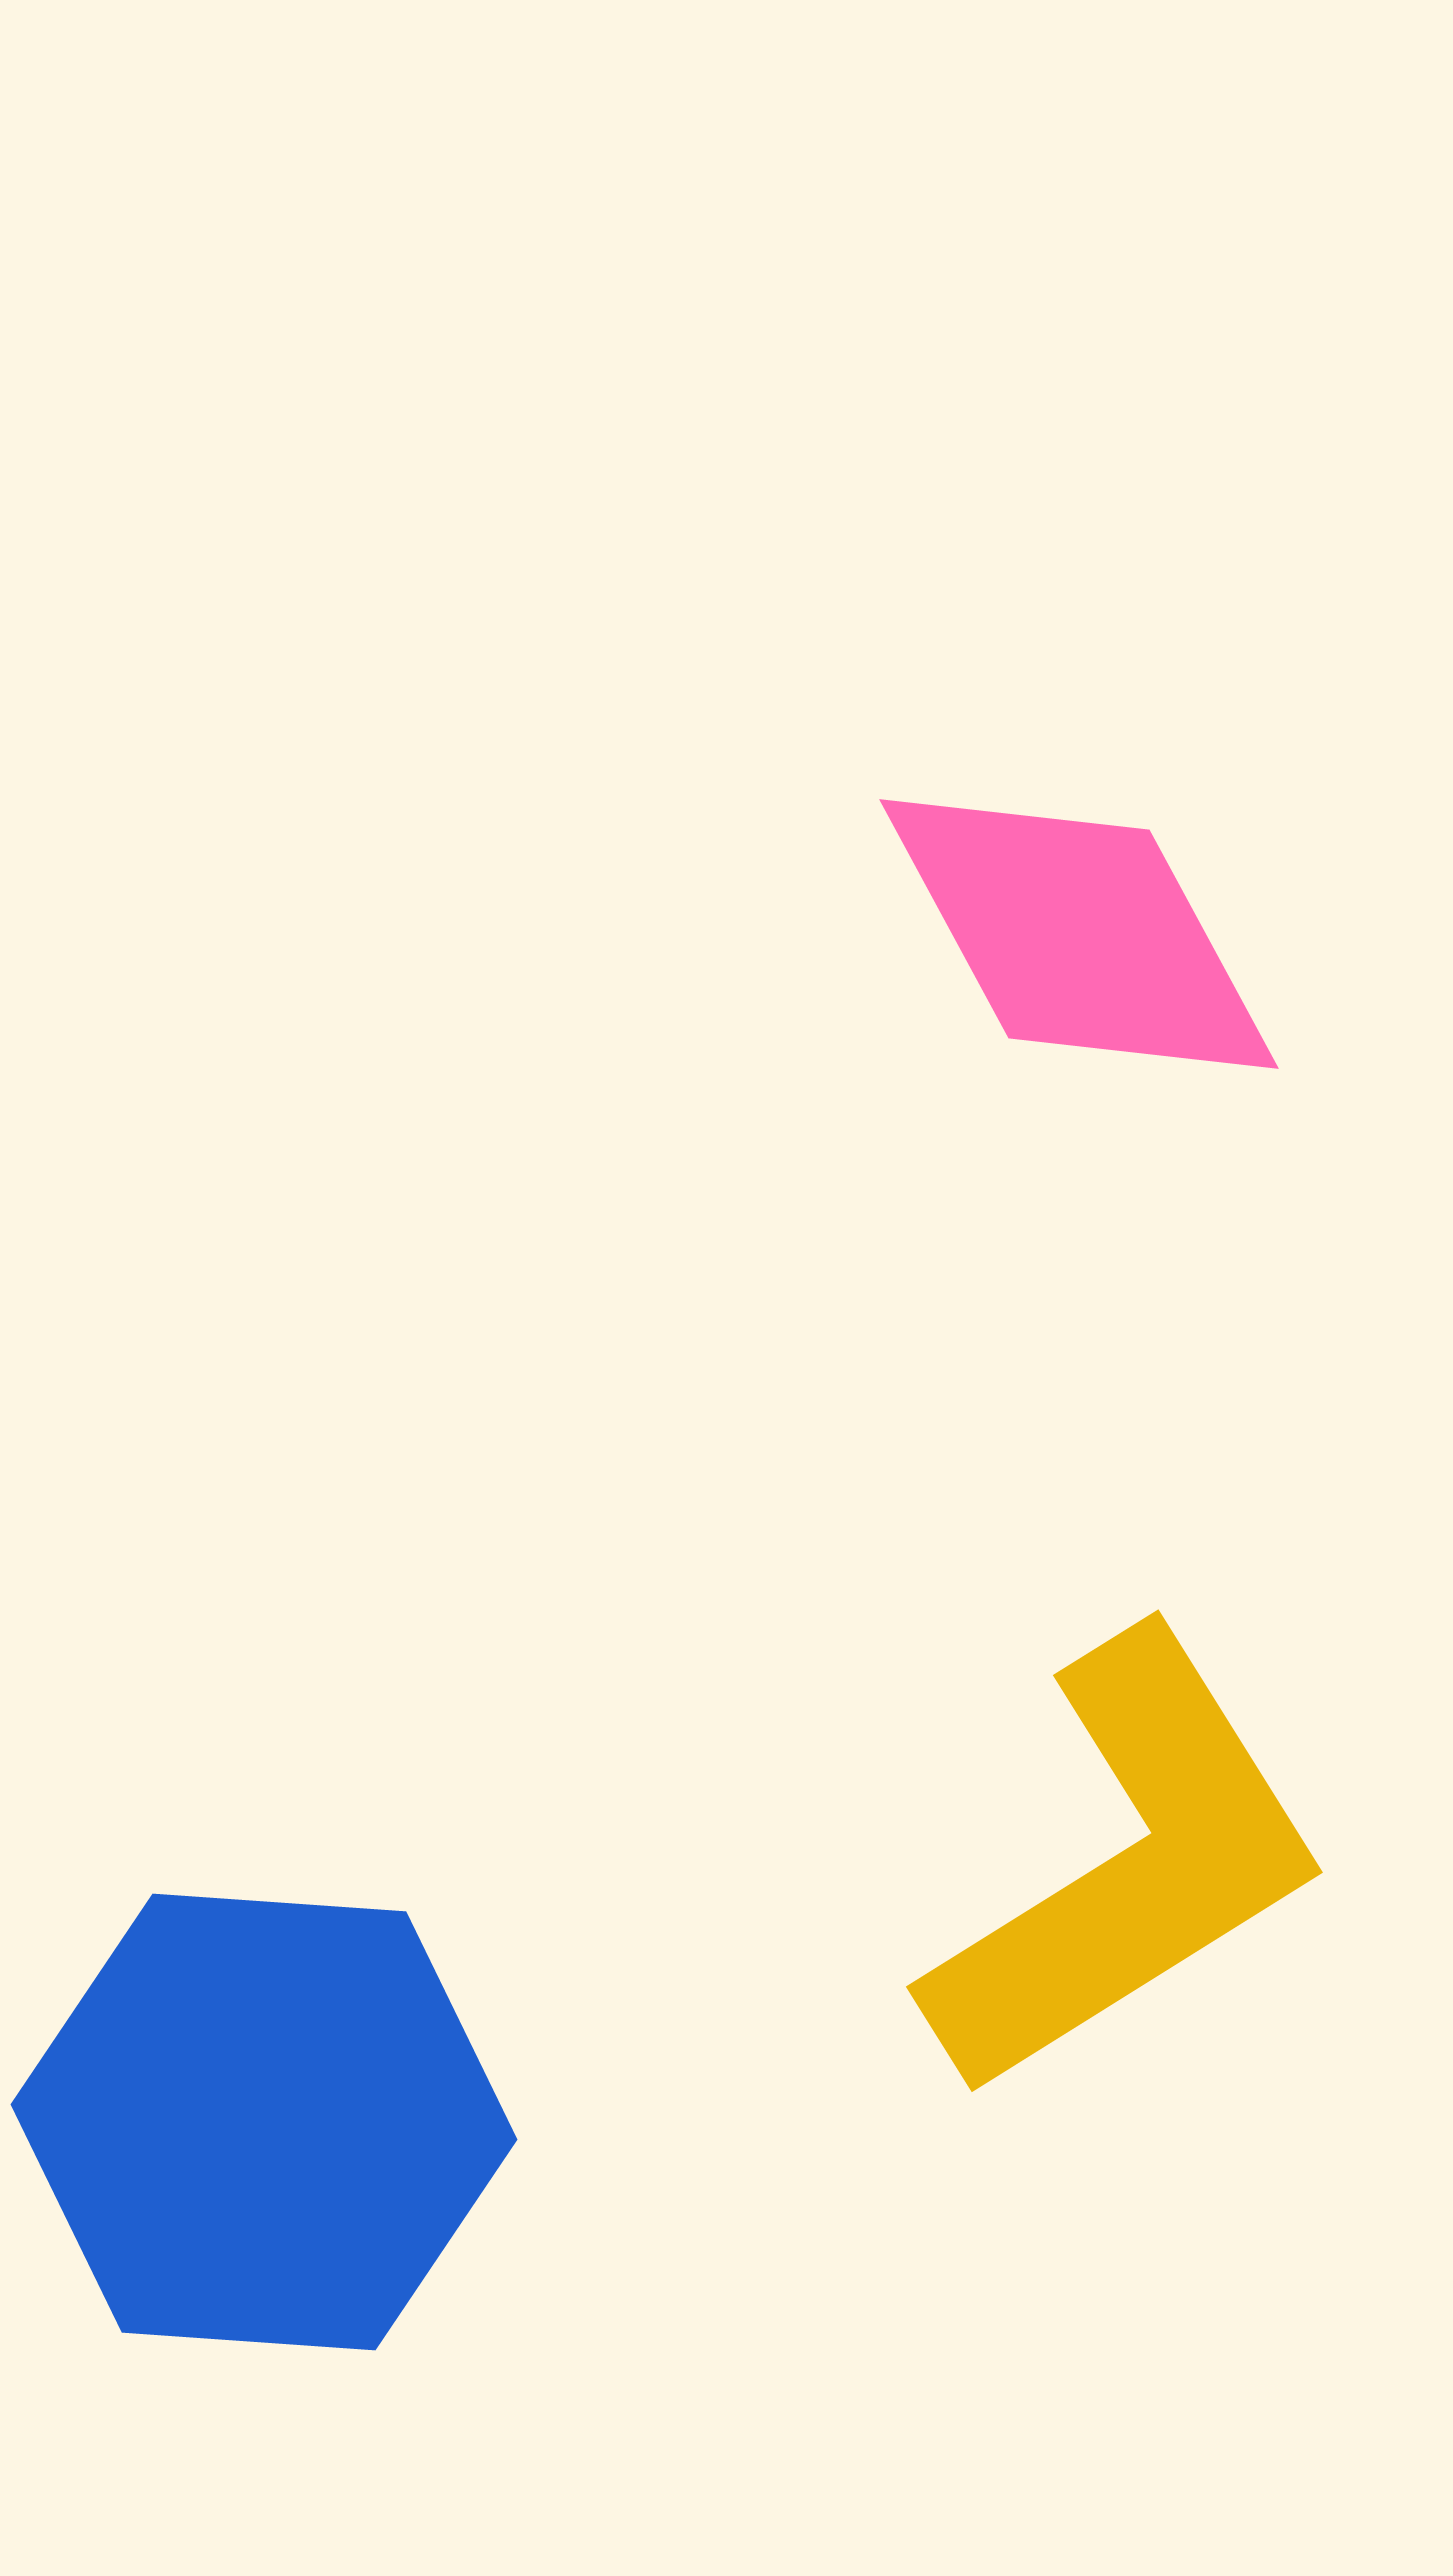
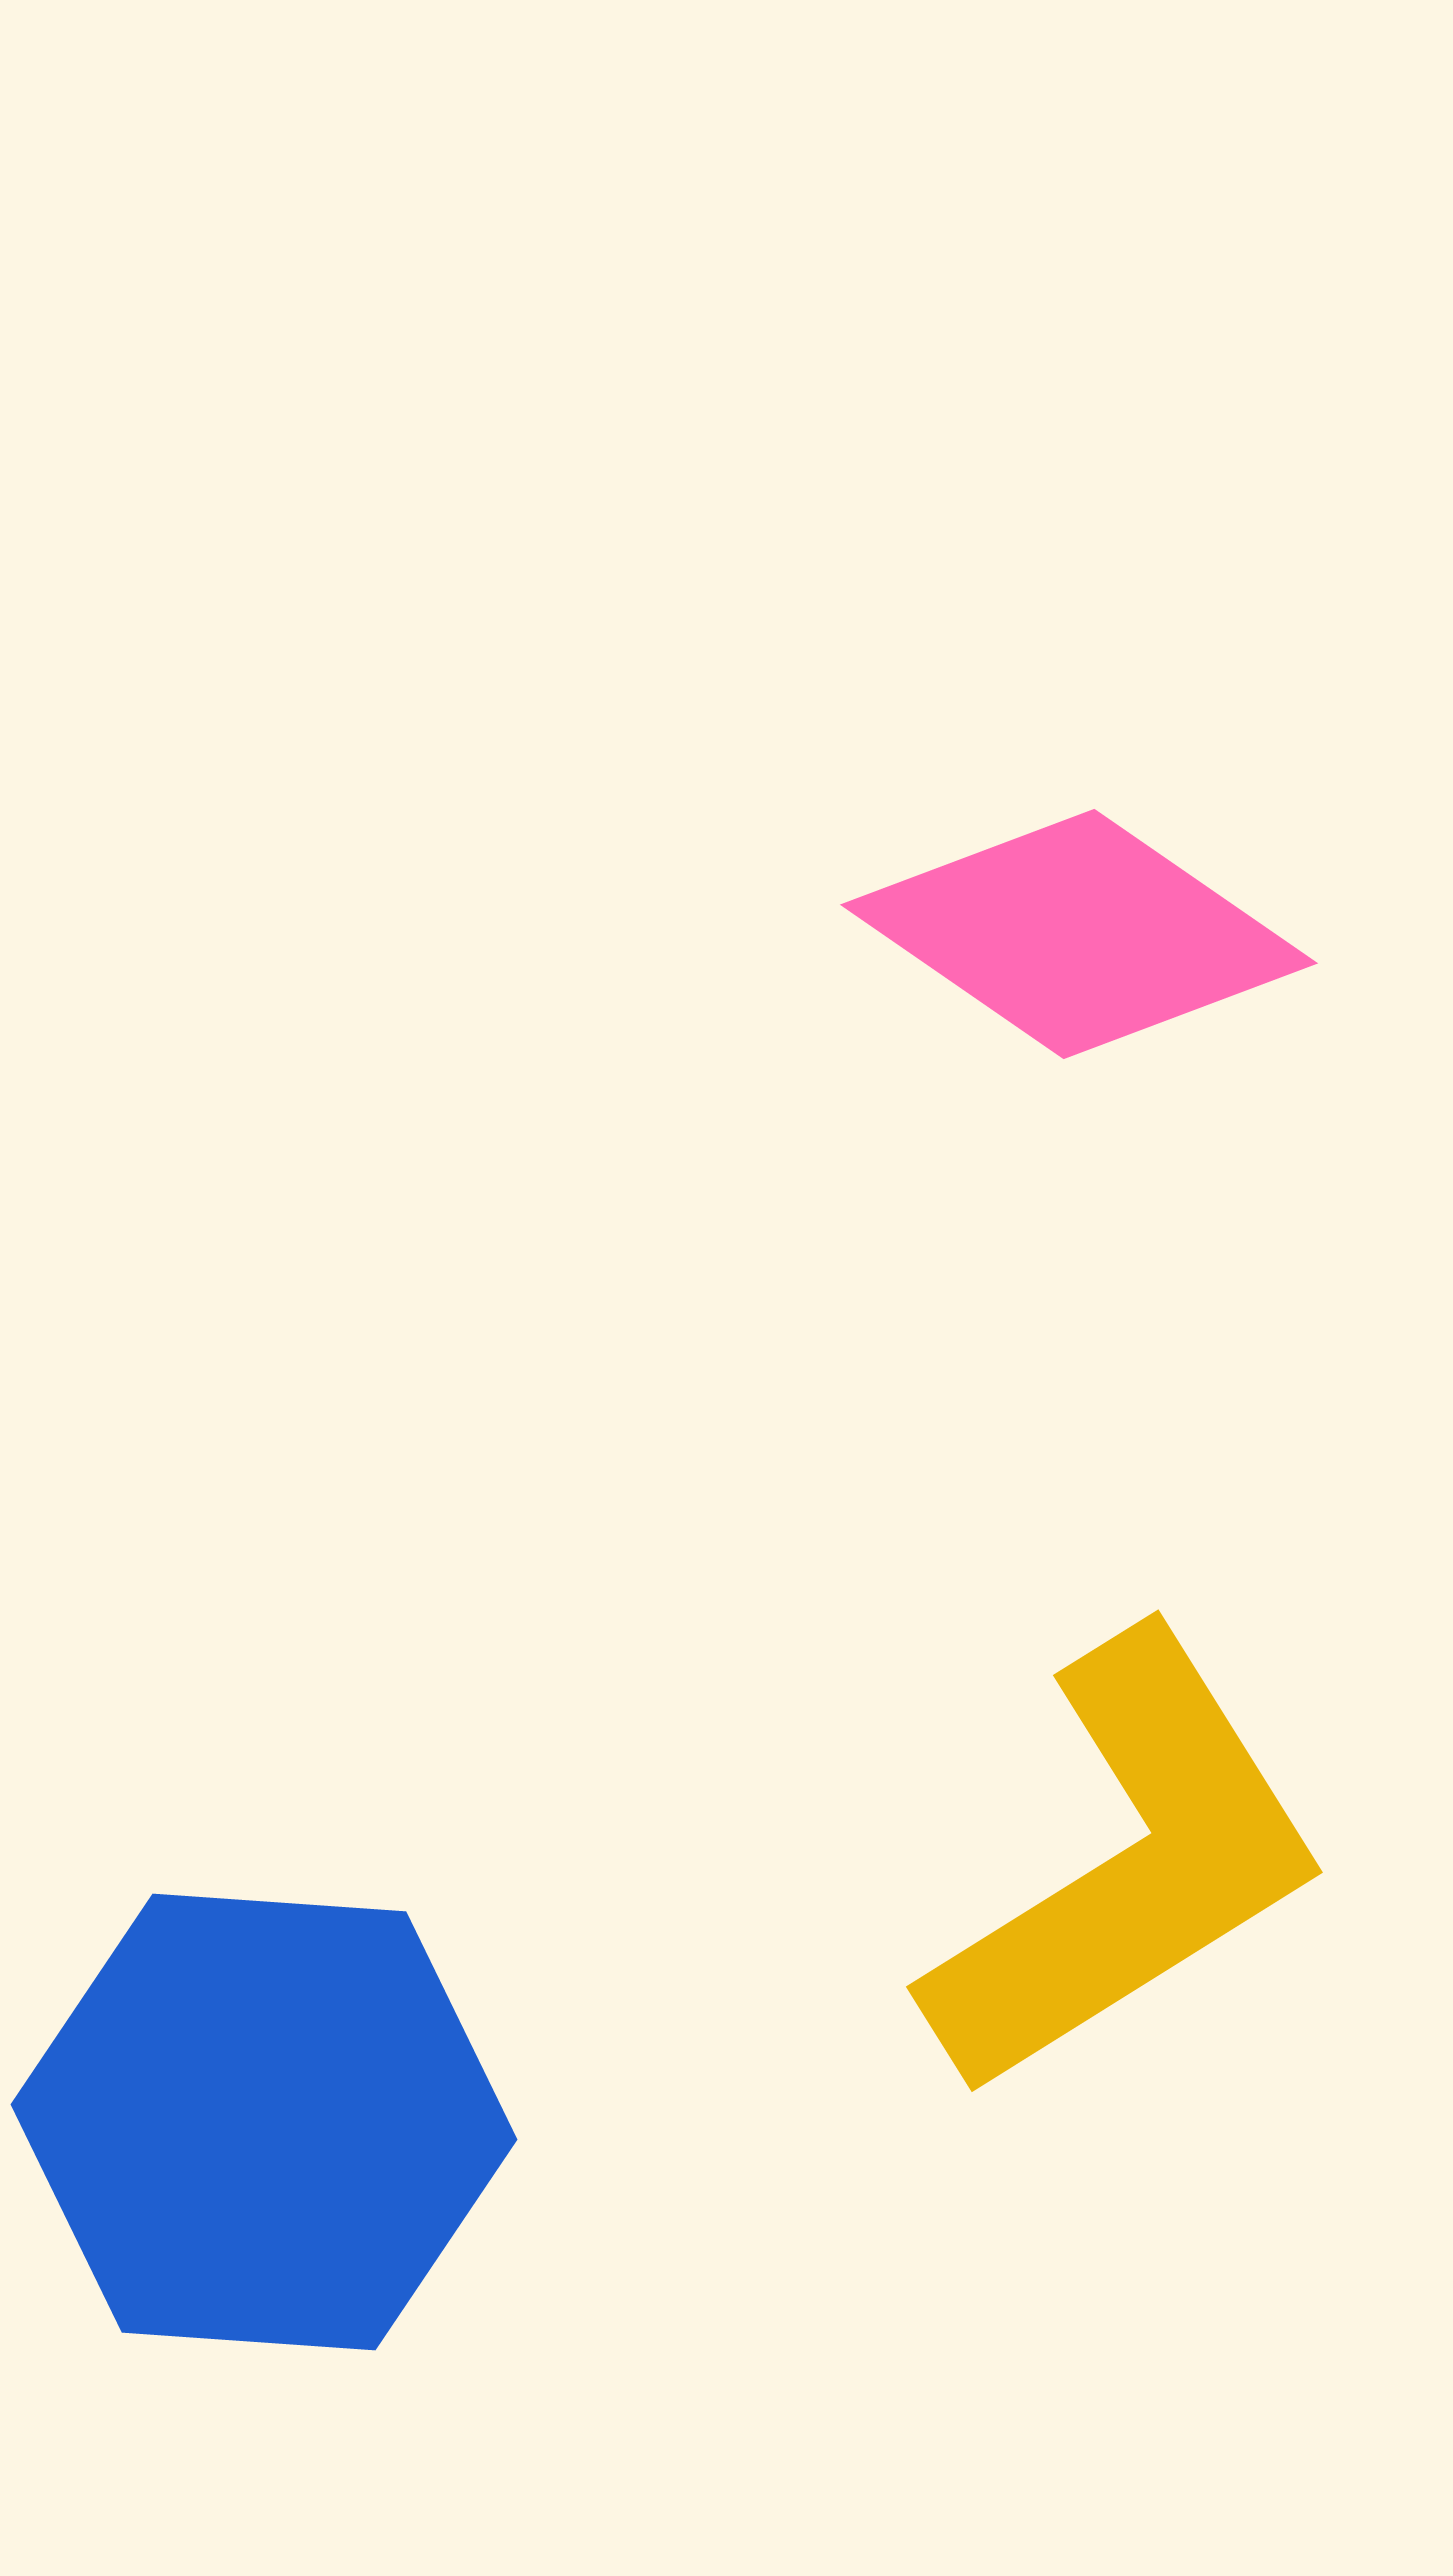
pink diamond: rotated 27 degrees counterclockwise
